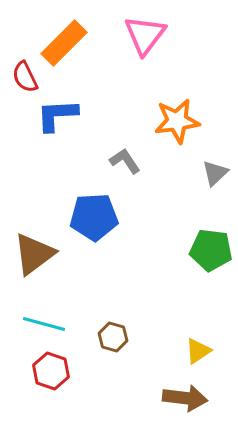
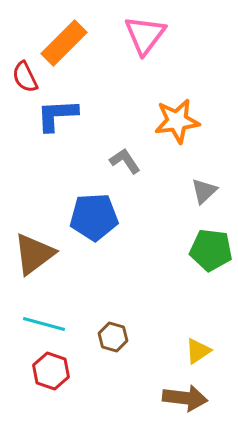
gray triangle: moved 11 px left, 18 px down
